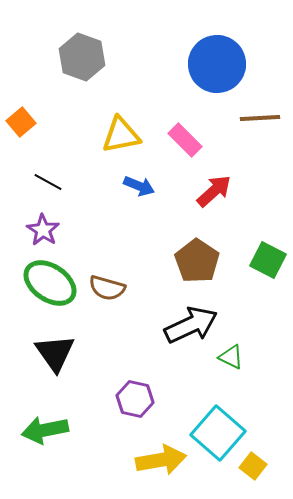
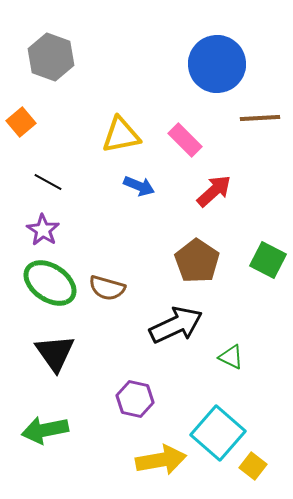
gray hexagon: moved 31 px left
black arrow: moved 15 px left
